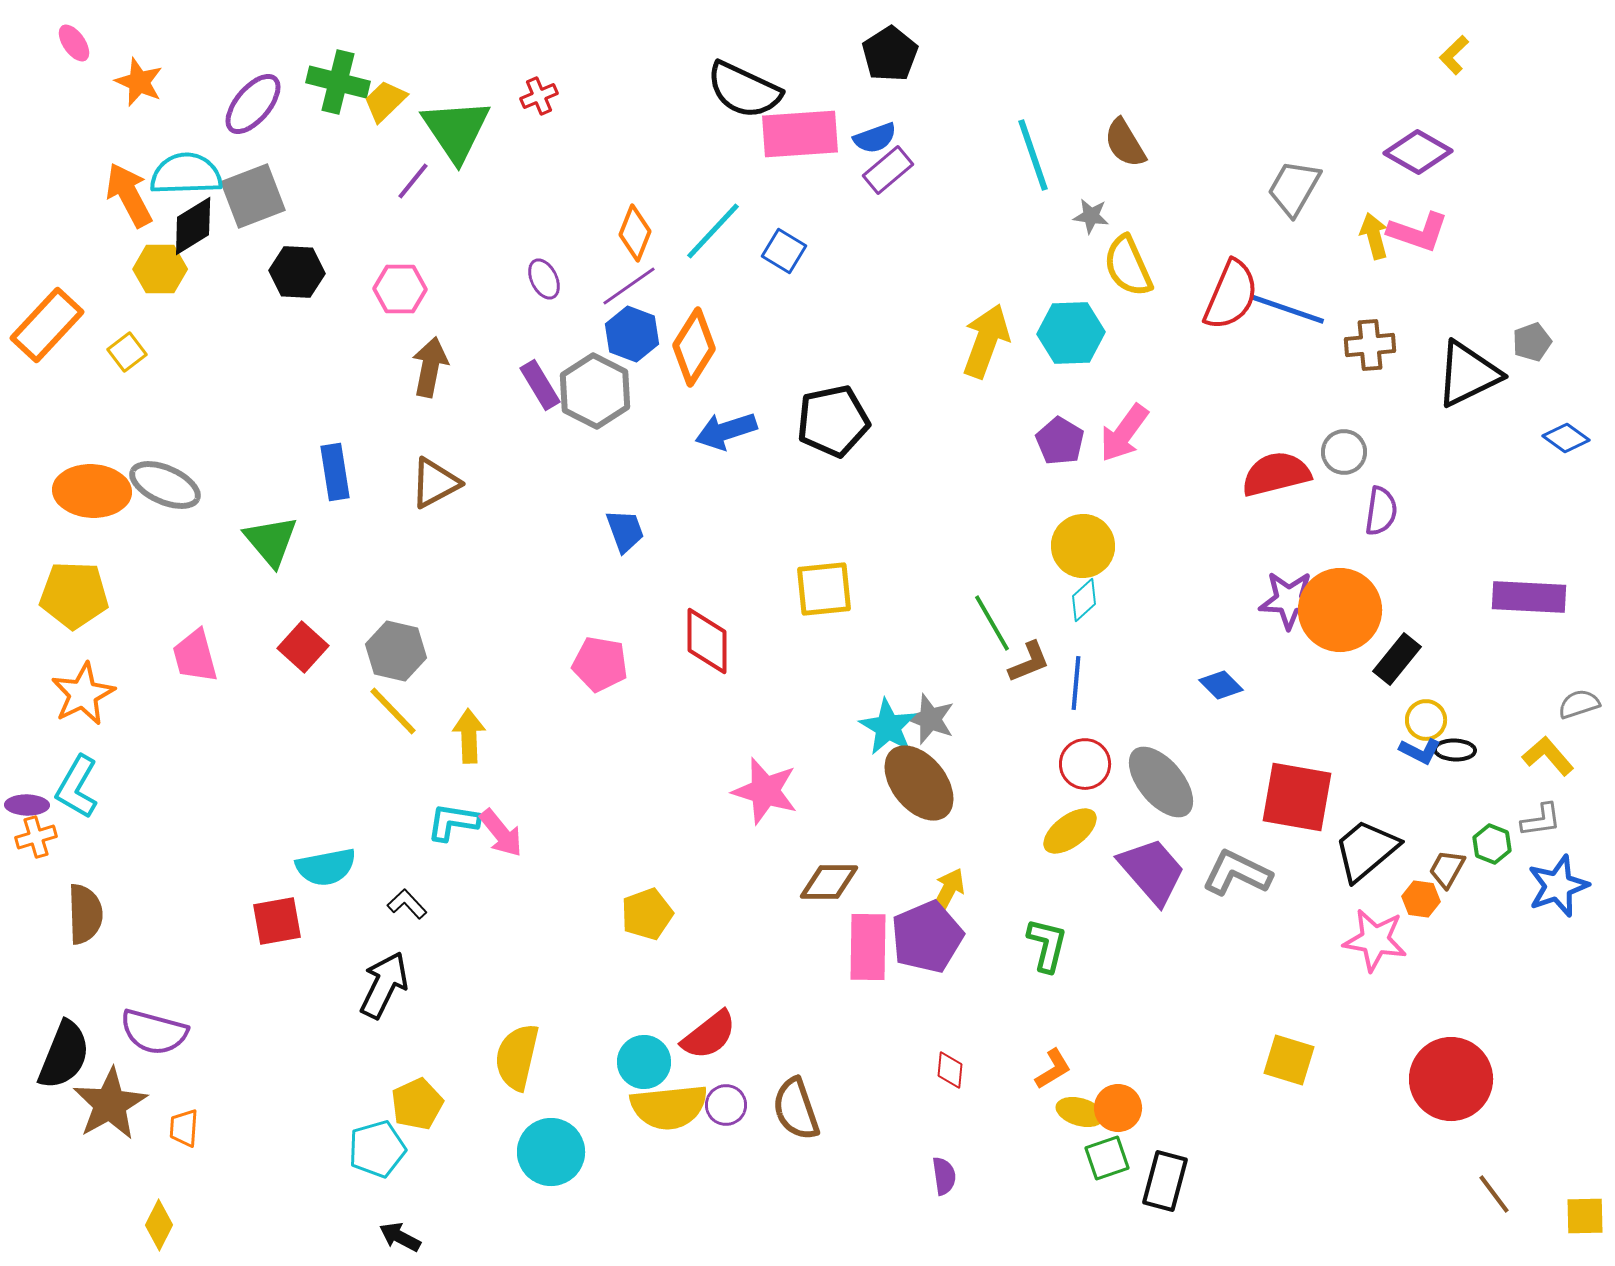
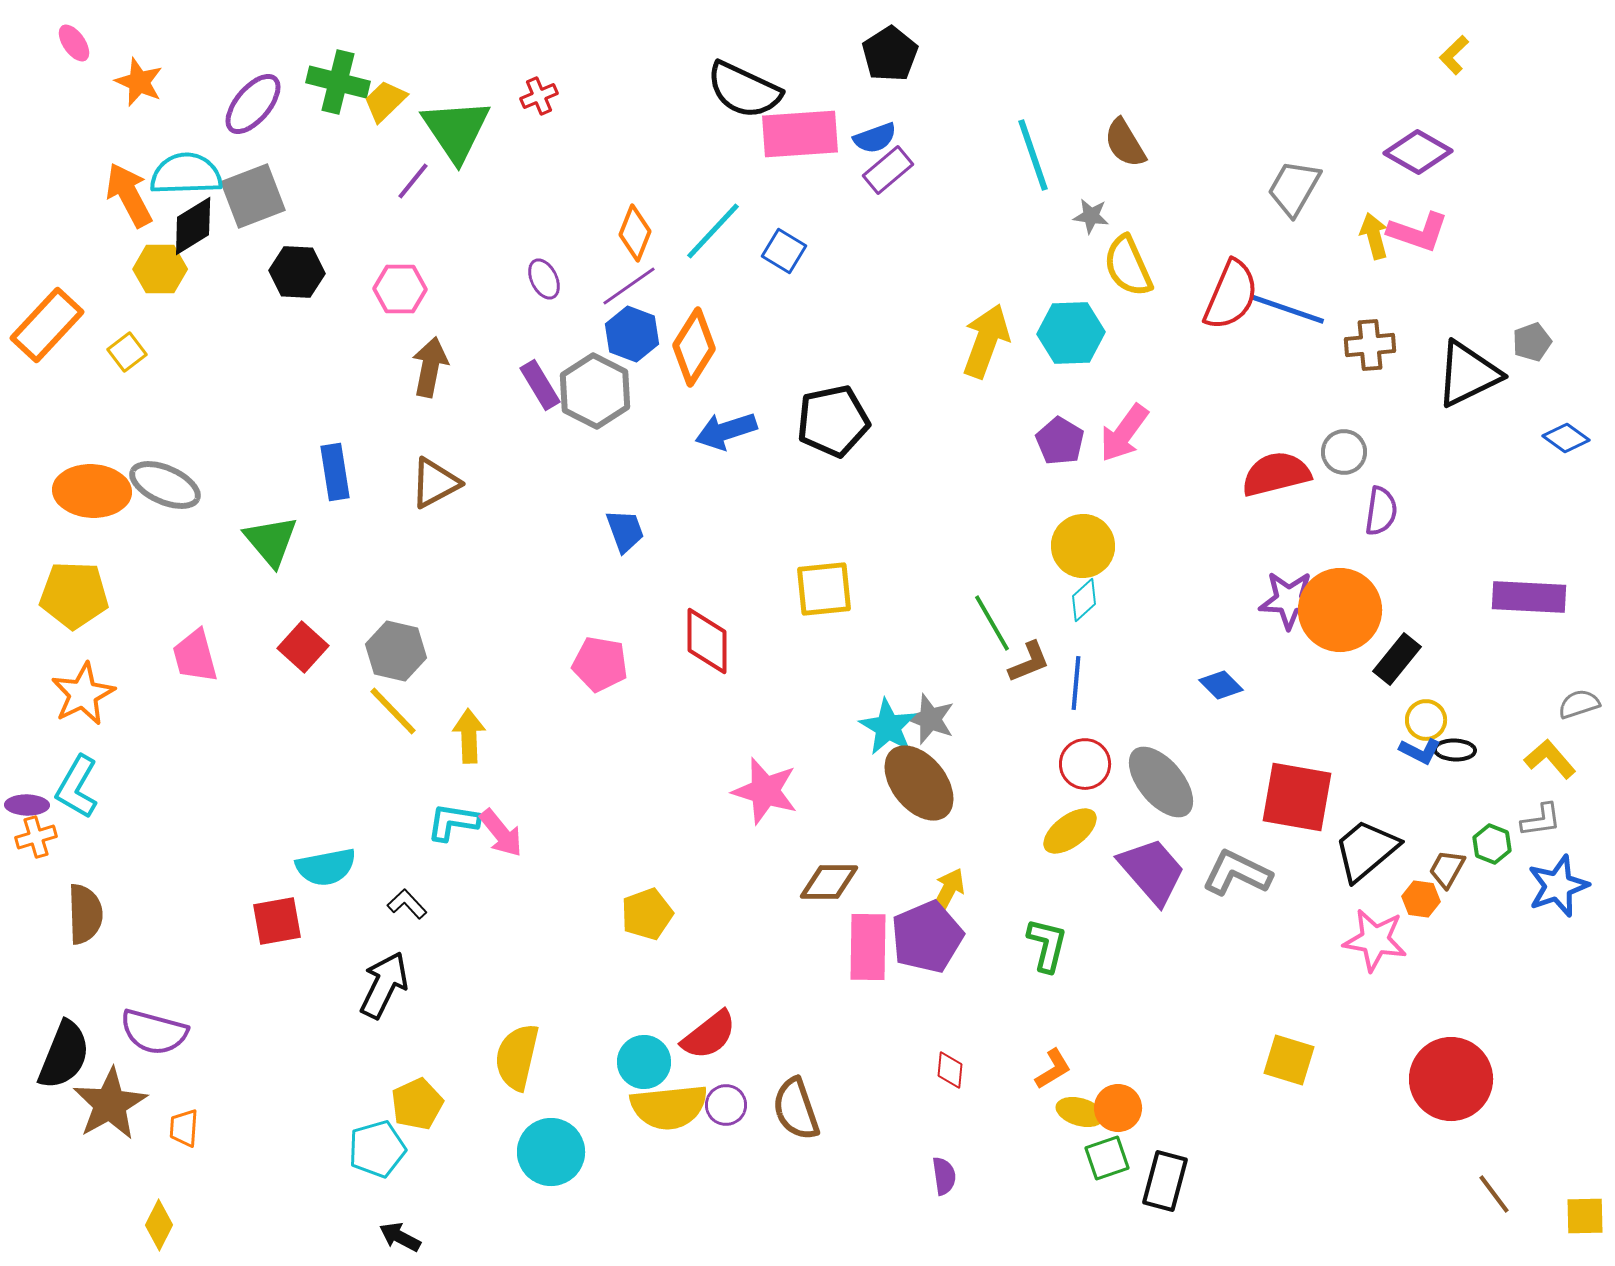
yellow L-shape at (1548, 756): moved 2 px right, 3 px down
